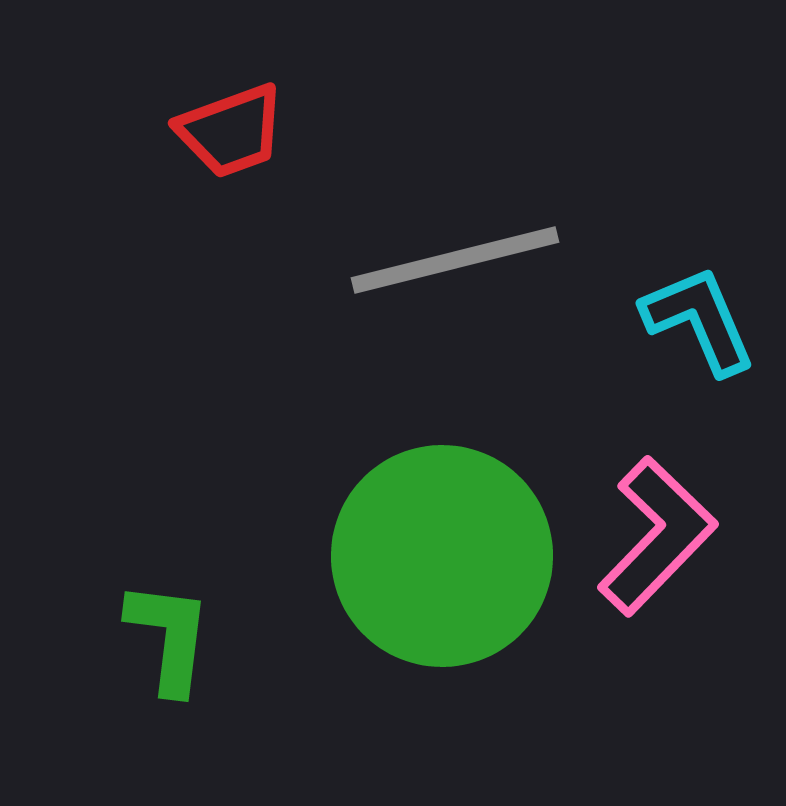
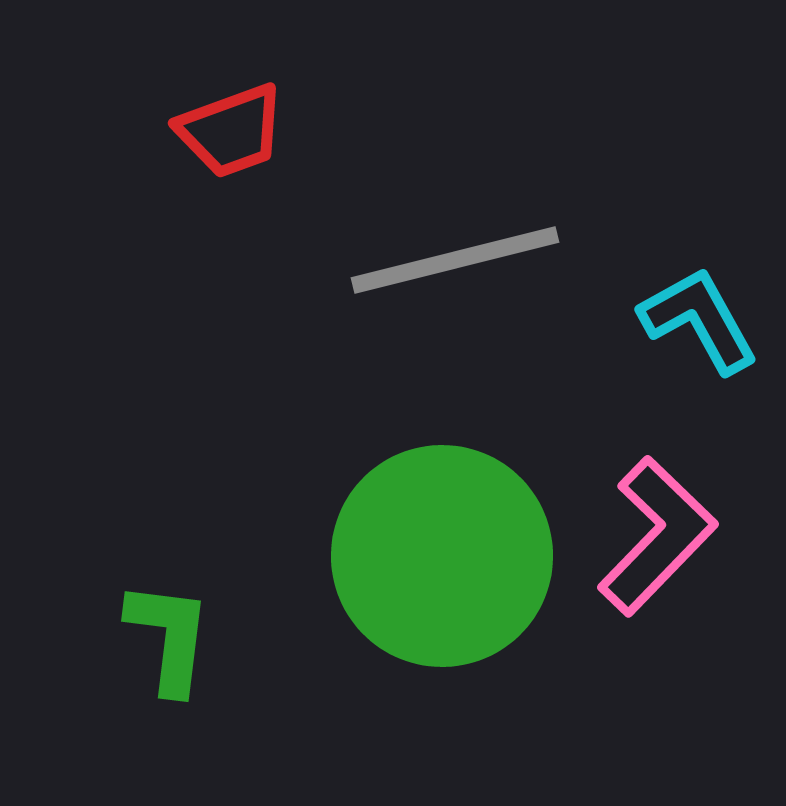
cyan L-shape: rotated 6 degrees counterclockwise
